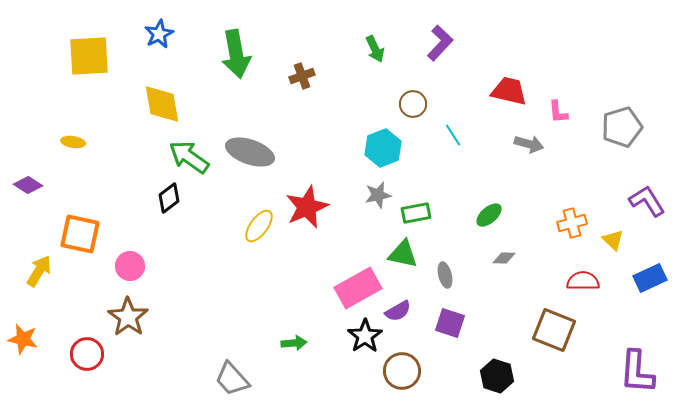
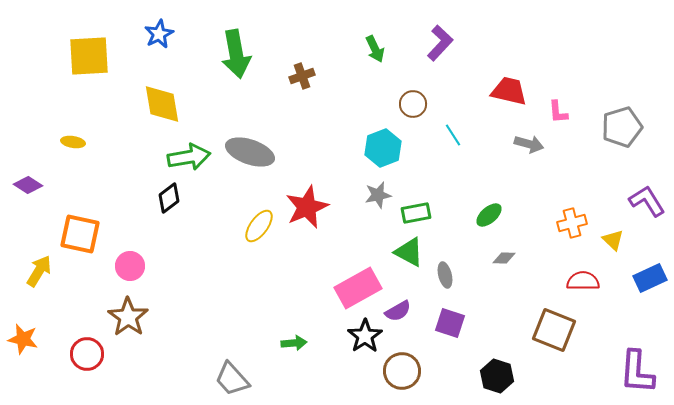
green arrow at (189, 157): rotated 135 degrees clockwise
green triangle at (403, 254): moved 6 px right, 2 px up; rotated 16 degrees clockwise
